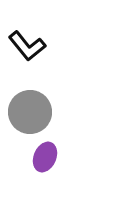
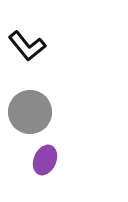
purple ellipse: moved 3 px down
